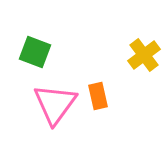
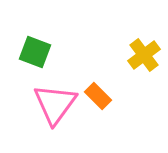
orange rectangle: rotated 32 degrees counterclockwise
